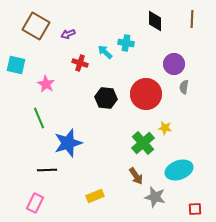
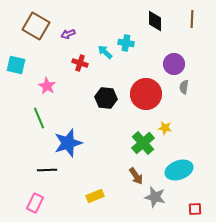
pink star: moved 1 px right, 2 px down
